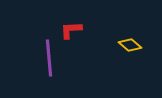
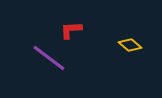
purple line: rotated 48 degrees counterclockwise
